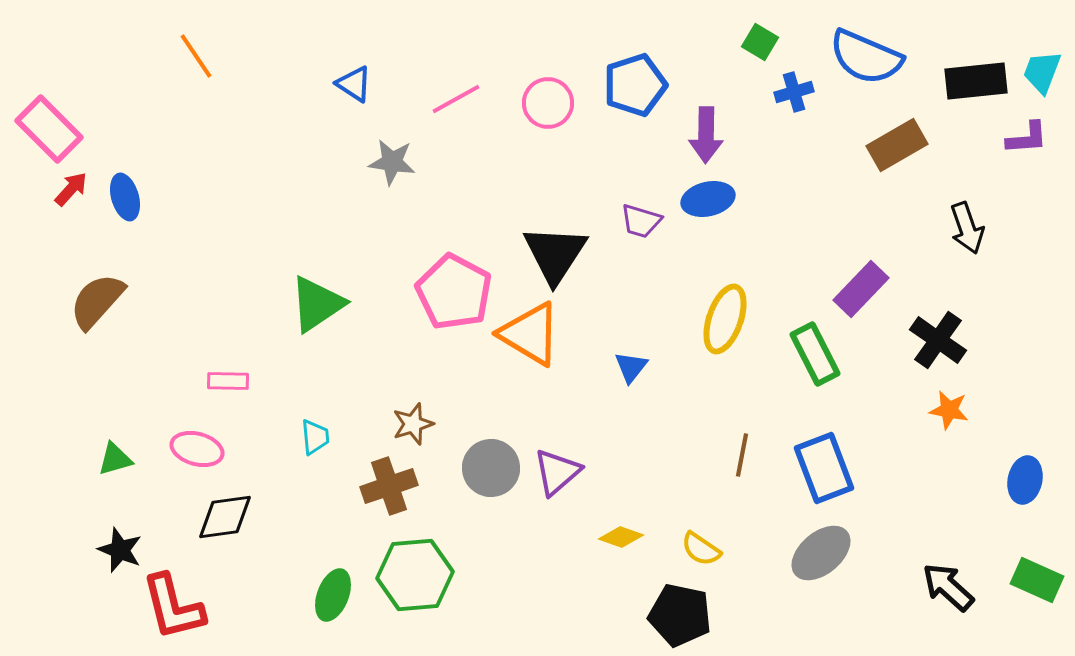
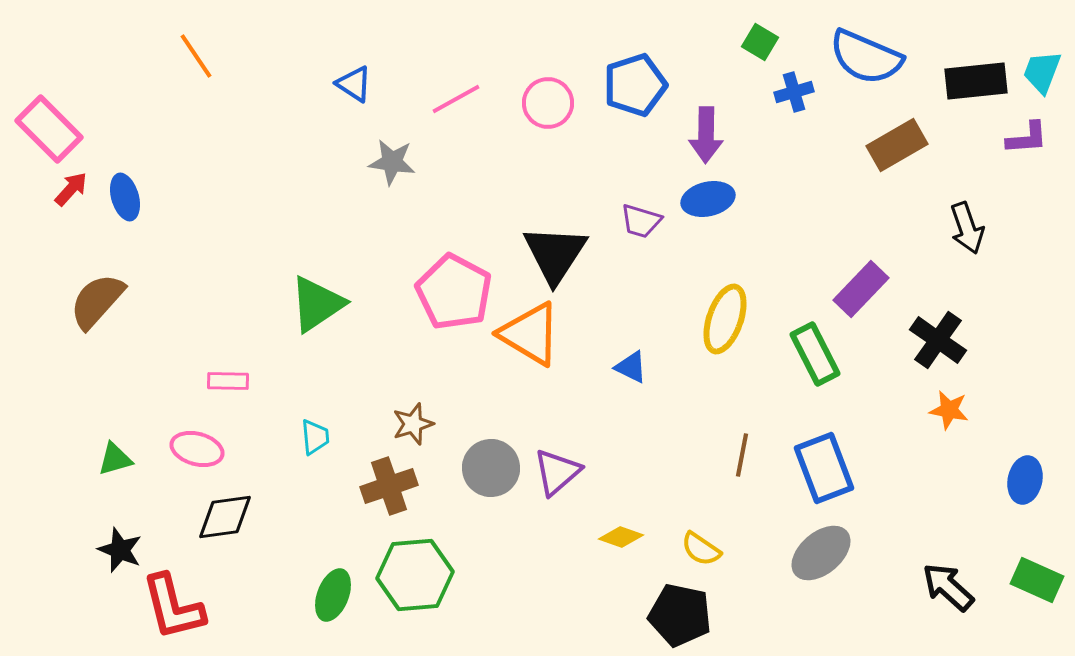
blue triangle at (631, 367): rotated 42 degrees counterclockwise
